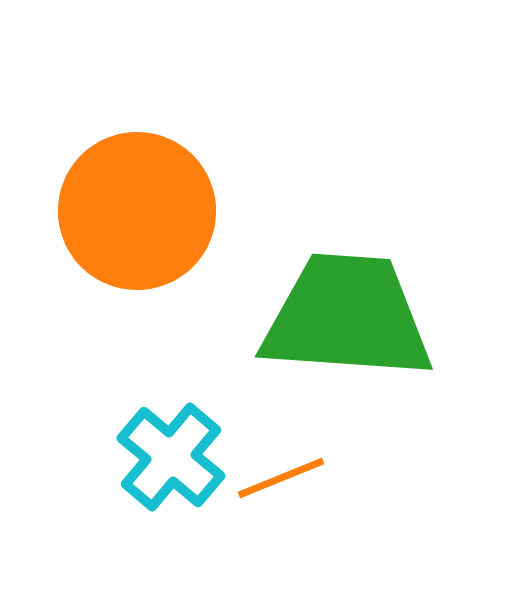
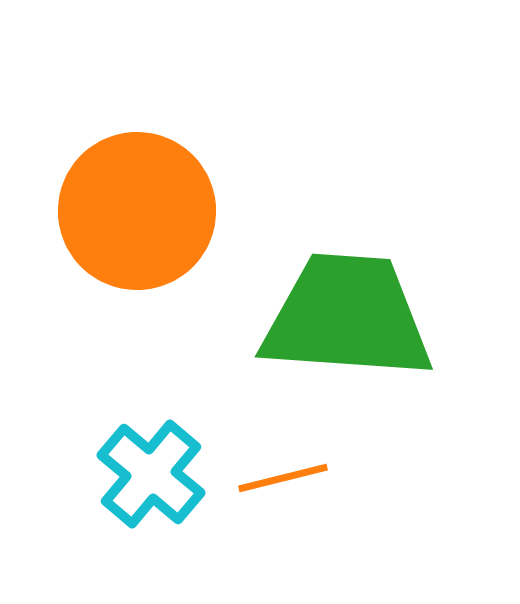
cyan cross: moved 20 px left, 17 px down
orange line: moved 2 px right; rotated 8 degrees clockwise
